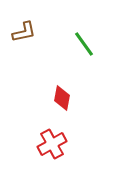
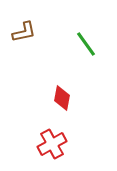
green line: moved 2 px right
